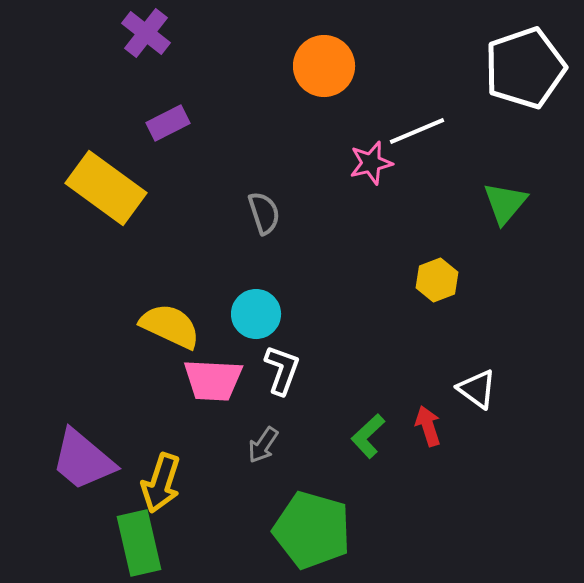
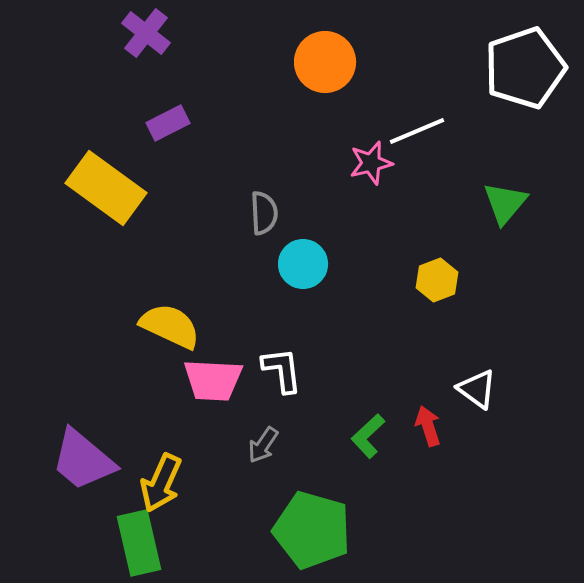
orange circle: moved 1 px right, 4 px up
gray semicircle: rotated 15 degrees clockwise
cyan circle: moved 47 px right, 50 px up
white L-shape: rotated 27 degrees counterclockwise
yellow arrow: rotated 6 degrees clockwise
